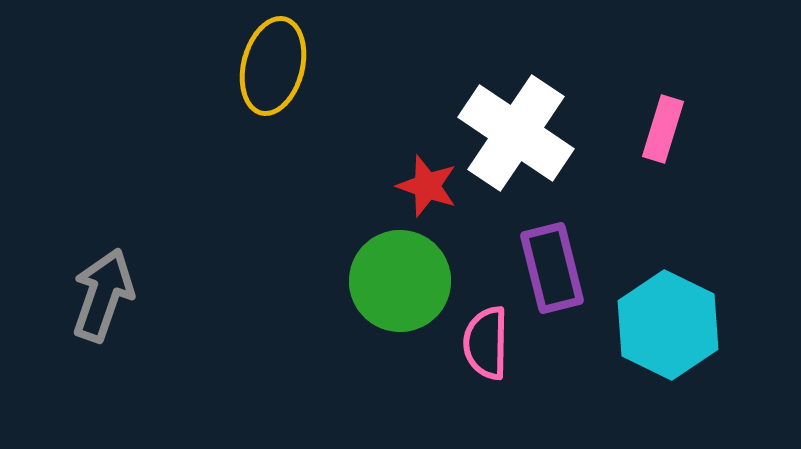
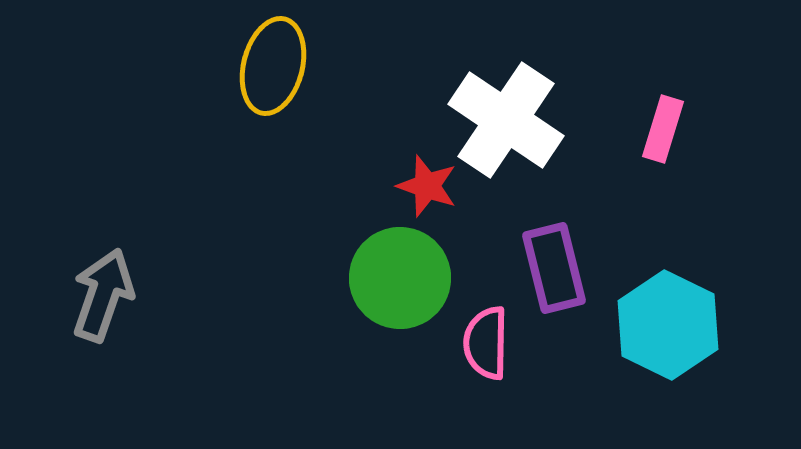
white cross: moved 10 px left, 13 px up
purple rectangle: moved 2 px right
green circle: moved 3 px up
